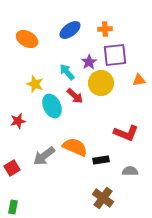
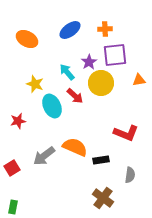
gray semicircle: moved 4 px down; rotated 98 degrees clockwise
